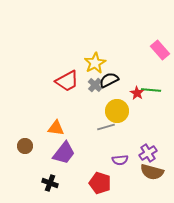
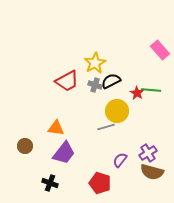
black semicircle: moved 2 px right, 1 px down
gray cross: rotated 24 degrees counterclockwise
purple semicircle: rotated 133 degrees clockwise
